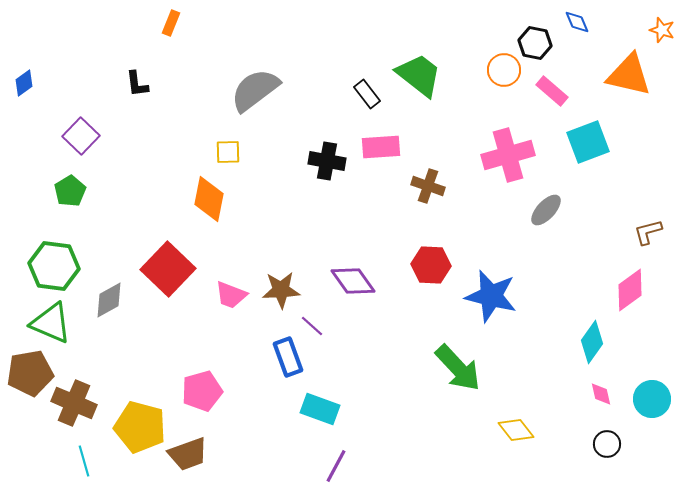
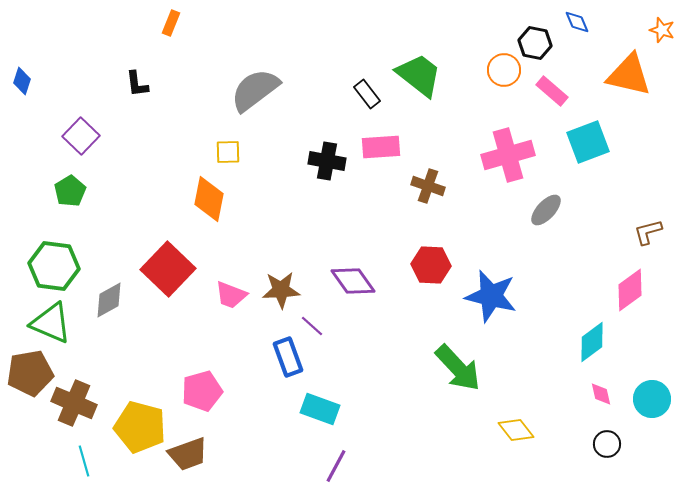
blue diamond at (24, 83): moved 2 px left, 2 px up; rotated 36 degrees counterclockwise
cyan diamond at (592, 342): rotated 18 degrees clockwise
